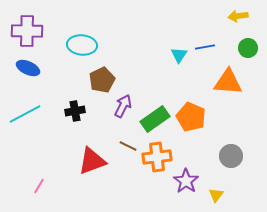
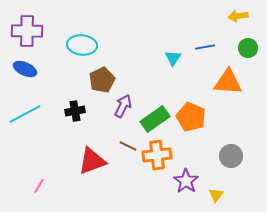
cyan triangle: moved 6 px left, 3 px down
blue ellipse: moved 3 px left, 1 px down
orange cross: moved 2 px up
